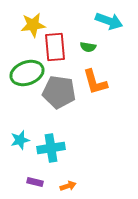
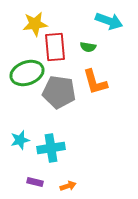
yellow star: moved 2 px right, 1 px up
